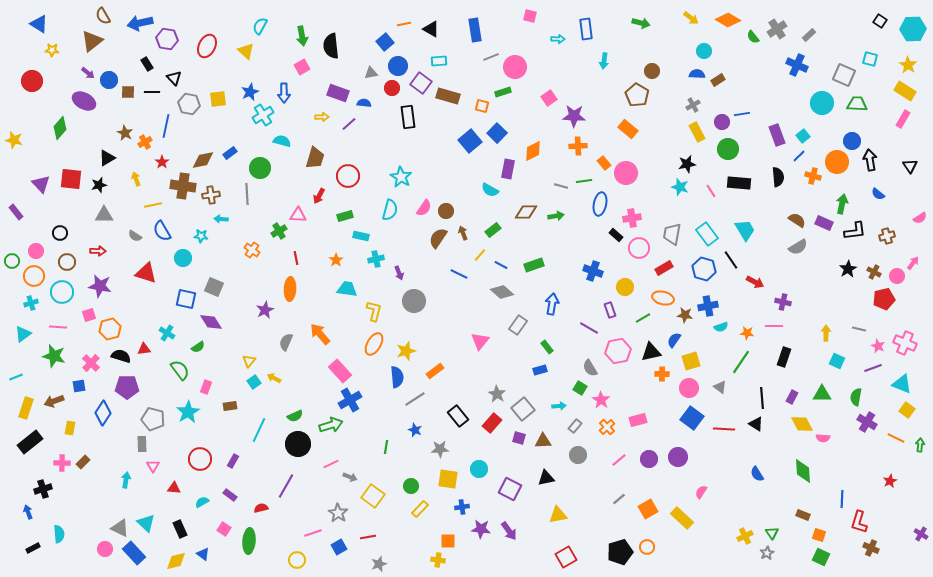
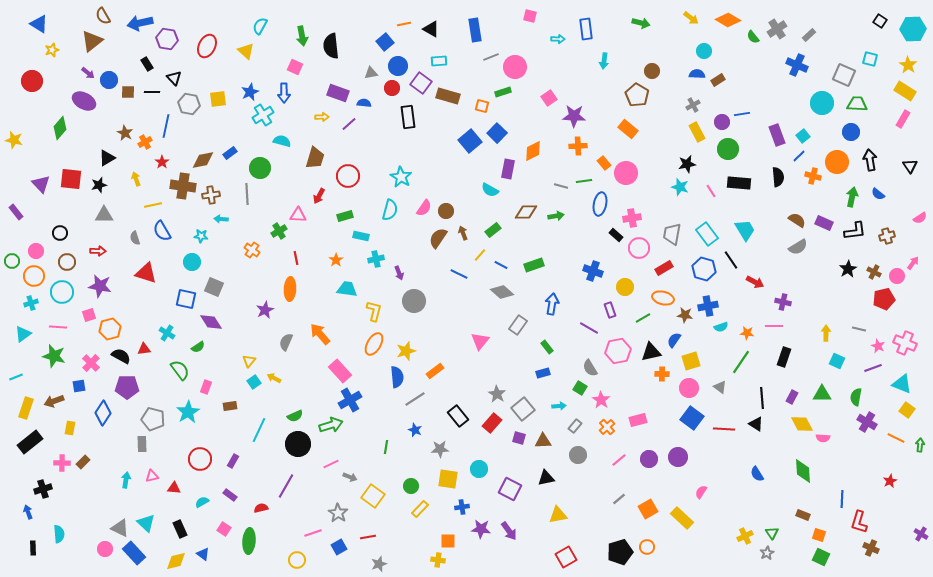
yellow star at (52, 50): rotated 24 degrees counterclockwise
pink square at (302, 67): moved 7 px left; rotated 35 degrees counterclockwise
blue circle at (852, 141): moved 1 px left, 9 px up
green arrow at (842, 204): moved 10 px right, 7 px up
gray semicircle at (135, 236): moved 2 px down; rotated 40 degrees clockwise
cyan circle at (183, 258): moved 9 px right, 4 px down
black semicircle at (121, 356): rotated 12 degrees clockwise
blue rectangle at (540, 370): moved 3 px right, 3 px down
pink triangle at (153, 466): moved 1 px left, 10 px down; rotated 48 degrees clockwise
black rectangle at (33, 548): rotated 64 degrees counterclockwise
